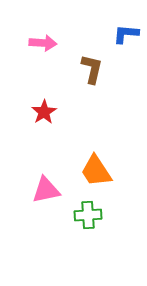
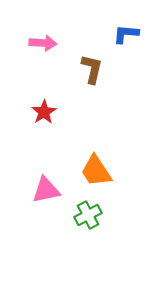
green cross: rotated 24 degrees counterclockwise
